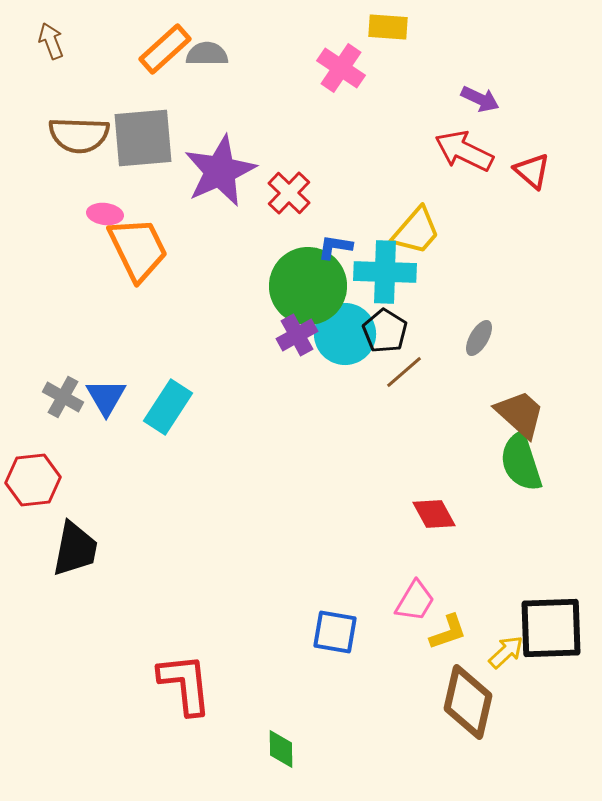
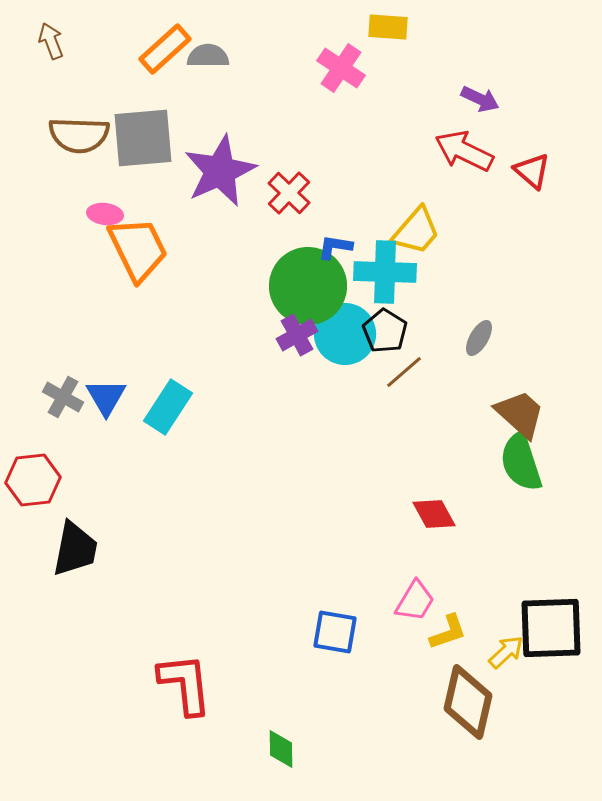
gray semicircle: moved 1 px right, 2 px down
